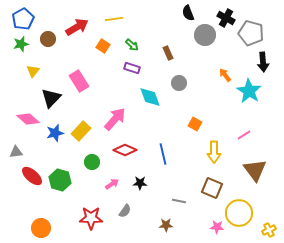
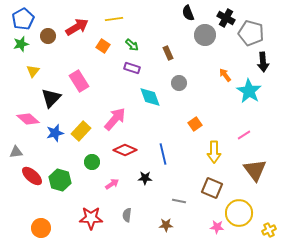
brown circle at (48, 39): moved 3 px up
orange square at (195, 124): rotated 24 degrees clockwise
black star at (140, 183): moved 5 px right, 5 px up
gray semicircle at (125, 211): moved 2 px right, 4 px down; rotated 152 degrees clockwise
